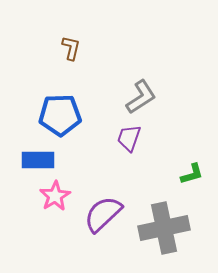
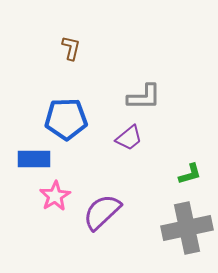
gray L-shape: moved 3 px right; rotated 33 degrees clockwise
blue pentagon: moved 6 px right, 4 px down
purple trapezoid: rotated 148 degrees counterclockwise
blue rectangle: moved 4 px left, 1 px up
green L-shape: moved 2 px left
purple semicircle: moved 1 px left, 2 px up
gray cross: moved 23 px right
